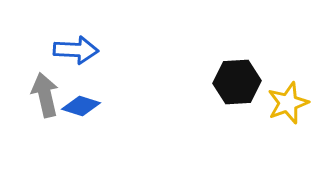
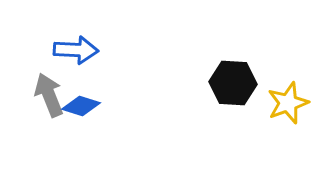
black hexagon: moved 4 px left, 1 px down; rotated 6 degrees clockwise
gray arrow: moved 4 px right; rotated 9 degrees counterclockwise
